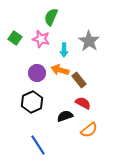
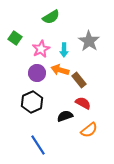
green semicircle: rotated 144 degrees counterclockwise
pink star: moved 10 px down; rotated 30 degrees clockwise
